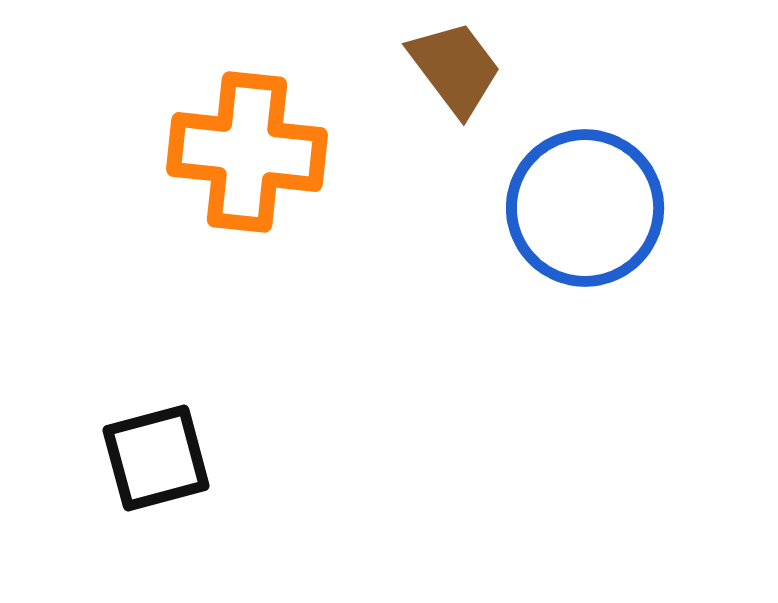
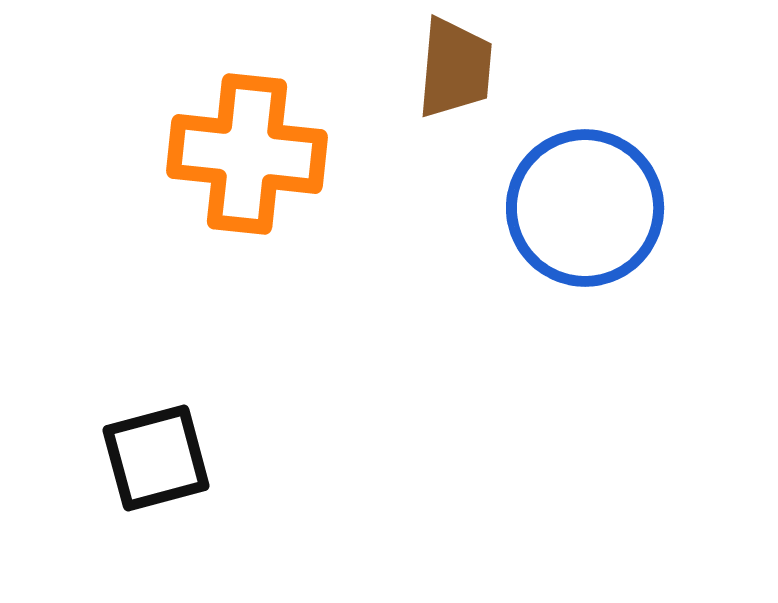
brown trapezoid: rotated 42 degrees clockwise
orange cross: moved 2 px down
